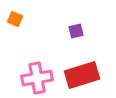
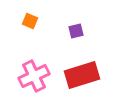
orange square: moved 15 px right, 2 px down
pink cross: moved 3 px left, 2 px up; rotated 16 degrees counterclockwise
